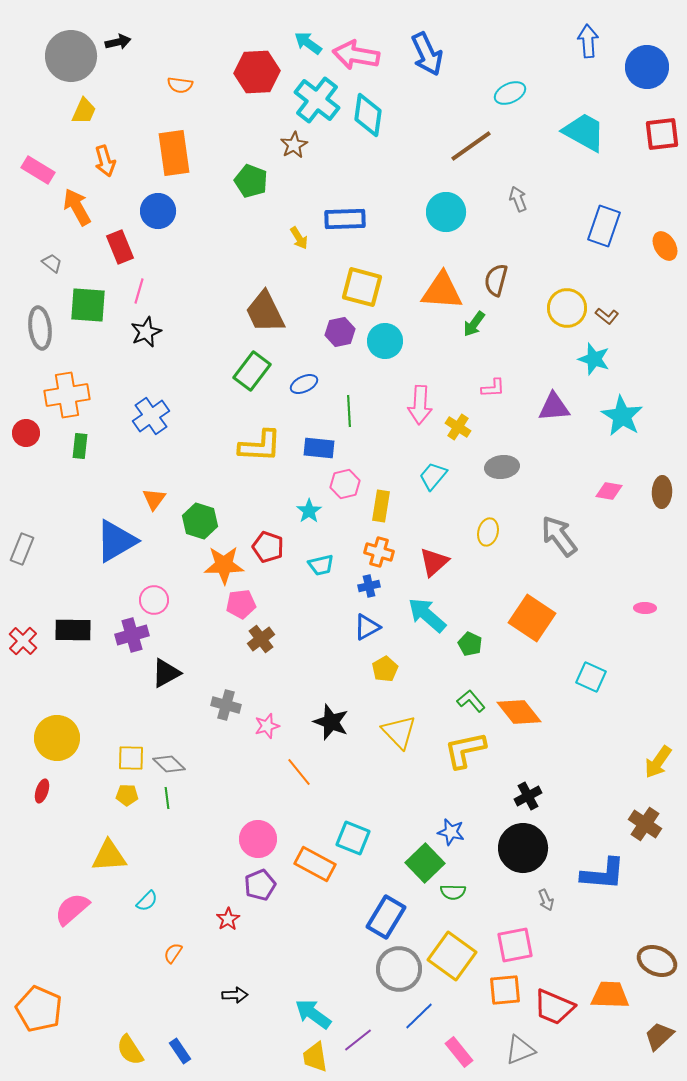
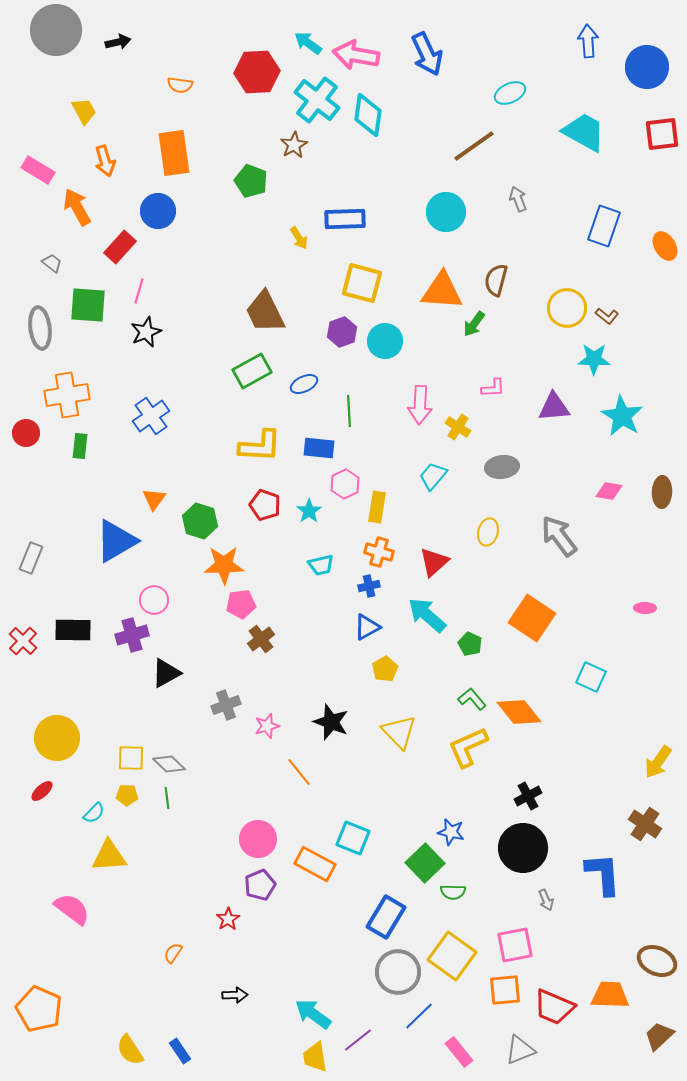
gray circle at (71, 56): moved 15 px left, 26 px up
yellow trapezoid at (84, 111): rotated 52 degrees counterclockwise
brown line at (471, 146): moved 3 px right
red rectangle at (120, 247): rotated 64 degrees clockwise
yellow square at (362, 287): moved 4 px up
purple hexagon at (340, 332): moved 2 px right; rotated 8 degrees counterclockwise
cyan star at (594, 359): rotated 16 degrees counterclockwise
green rectangle at (252, 371): rotated 24 degrees clockwise
pink hexagon at (345, 484): rotated 12 degrees counterclockwise
yellow rectangle at (381, 506): moved 4 px left, 1 px down
red pentagon at (268, 547): moved 3 px left, 42 px up
gray rectangle at (22, 549): moved 9 px right, 9 px down
green L-shape at (471, 701): moved 1 px right, 2 px up
gray cross at (226, 705): rotated 36 degrees counterclockwise
yellow L-shape at (465, 750): moved 3 px right, 3 px up; rotated 12 degrees counterclockwise
red ellipse at (42, 791): rotated 30 degrees clockwise
blue L-shape at (603, 874): rotated 99 degrees counterclockwise
cyan semicircle at (147, 901): moved 53 px left, 88 px up
pink semicircle at (72, 909): rotated 78 degrees clockwise
gray circle at (399, 969): moved 1 px left, 3 px down
